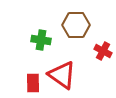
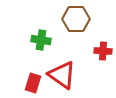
brown hexagon: moved 6 px up
red cross: rotated 24 degrees counterclockwise
red rectangle: rotated 18 degrees clockwise
